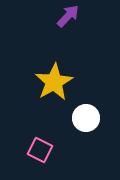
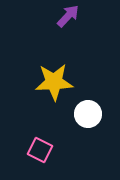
yellow star: rotated 27 degrees clockwise
white circle: moved 2 px right, 4 px up
